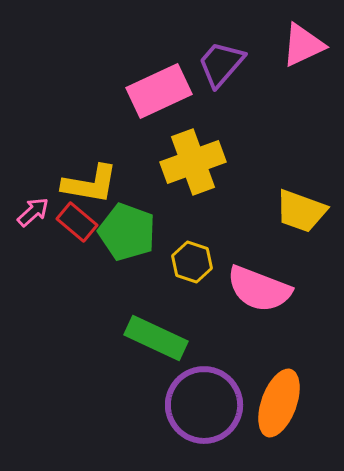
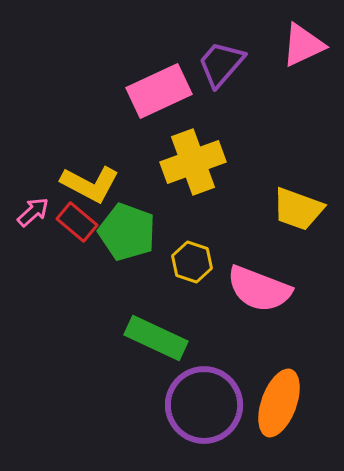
yellow L-shape: rotated 18 degrees clockwise
yellow trapezoid: moved 3 px left, 2 px up
